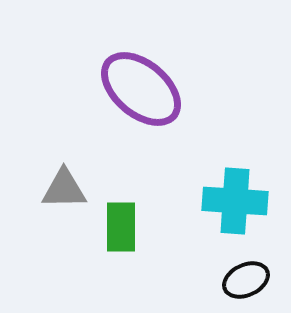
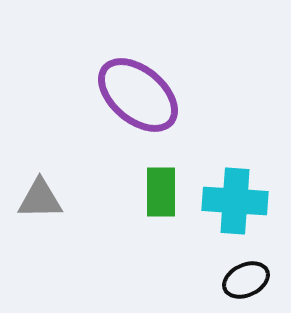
purple ellipse: moved 3 px left, 6 px down
gray triangle: moved 24 px left, 10 px down
green rectangle: moved 40 px right, 35 px up
